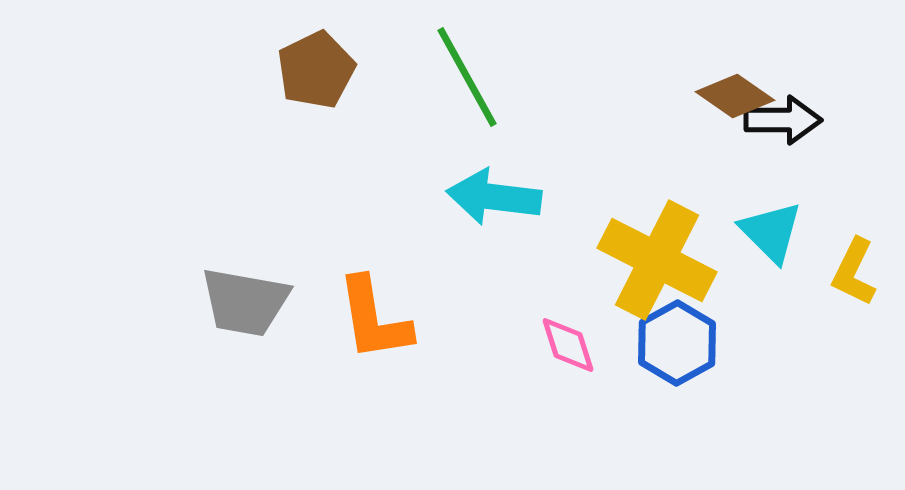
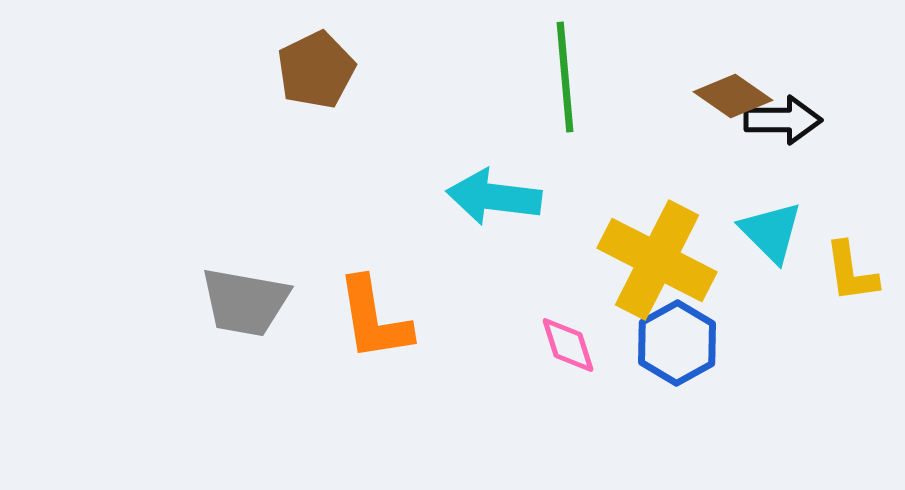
green line: moved 98 px right; rotated 24 degrees clockwise
brown diamond: moved 2 px left
yellow L-shape: moved 3 px left; rotated 34 degrees counterclockwise
